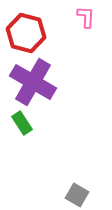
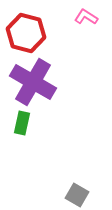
pink L-shape: rotated 60 degrees counterclockwise
green rectangle: rotated 45 degrees clockwise
